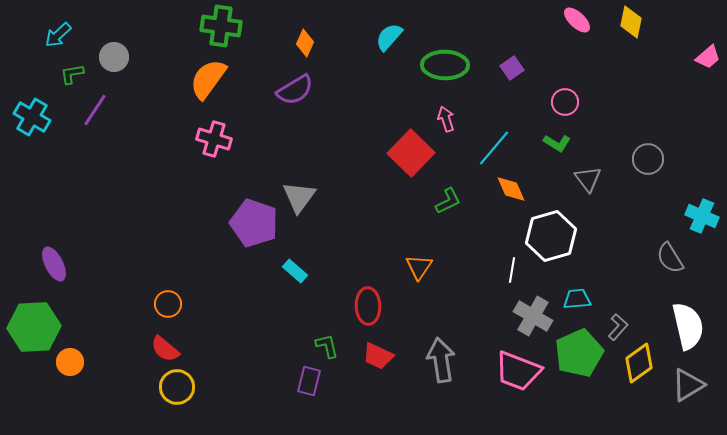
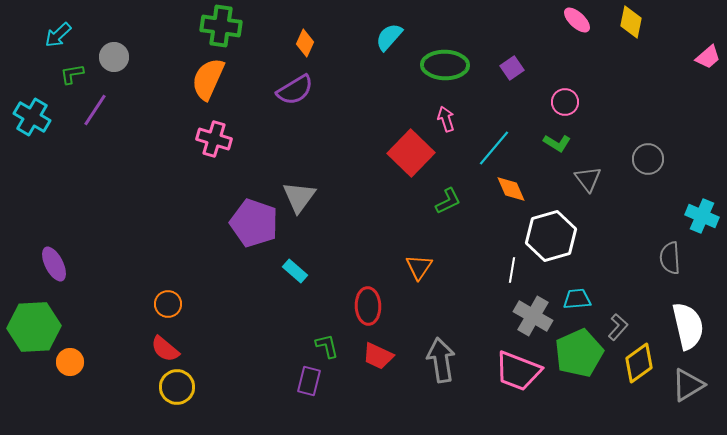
orange semicircle at (208, 79): rotated 12 degrees counterclockwise
gray semicircle at (670, 258): rotated 28 degrees clockwise
